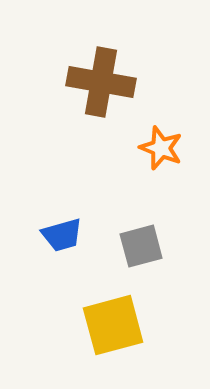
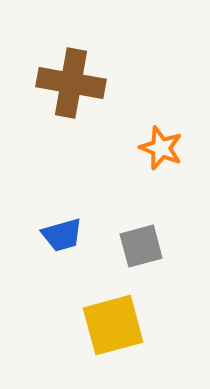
brown cross: moved 30 px left, 1 px down
